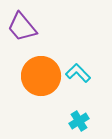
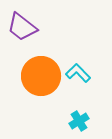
purple trapezoid: rotated 12 degrees counterclockwise
